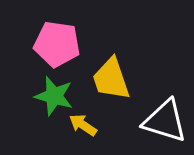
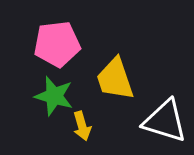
pink pentagon: rotated 15 degrees counterclockwise
yellow trapezoid: moved 4 px right
yellow arrow: moved 1 px left, 1 px down; rotated 140 degrees counterclockwise
